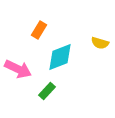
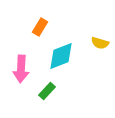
orange rectangle: moved 1 px right, 3 px up
cyan diamond: moved 1 px right, 1 px up
pink arrow: moved 3 px right; rotated 68 degrees clockwise
